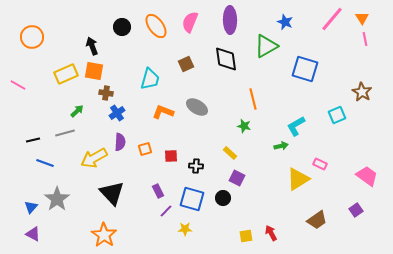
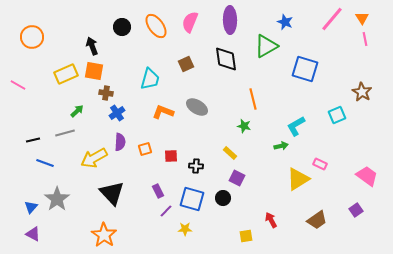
red arrow at (271, 233): moved 13 px up
